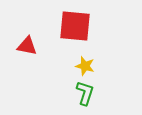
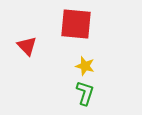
red square: moved 1 px right, 2 px up
red triangle: rotated 35 degrees clockwise
